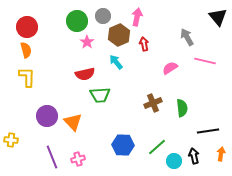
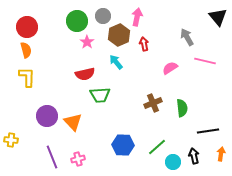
cyan circle: moved 1 px left, 1 px down
